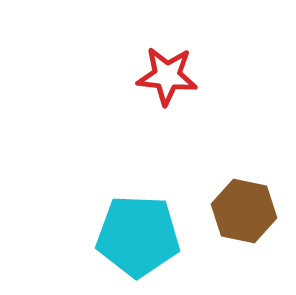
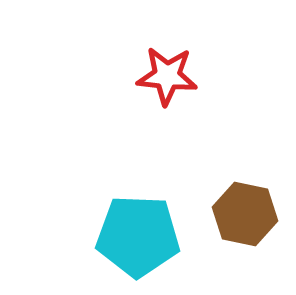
brown hexagon: moved 1 px right, 3 px down
